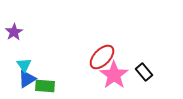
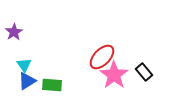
blue triangle: moved 2 px down
green rectangle: moved 7 px right, 1 px up
